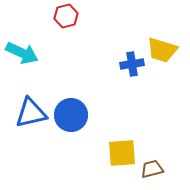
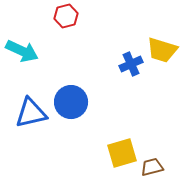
cyan arrow: moved 2 px up
blue cross: moved 1 px left; rotated 15 degrees counterclockwise
blue circle: moved 13 px up
yellow square: rotated 12 degrees counterclockwise
brown trapezoid: moved 2 px up
